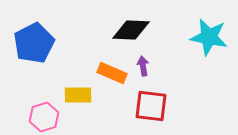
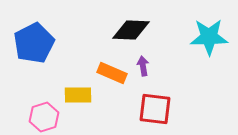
cyan star: rotated 12 degrees counterclockwise
red square: moved 4 px right, 3 px down
